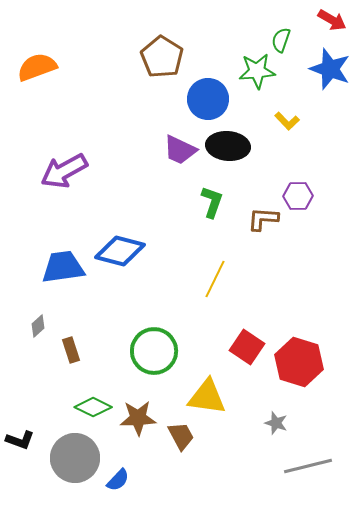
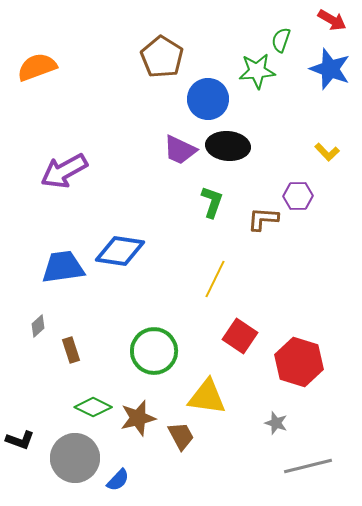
yellow L-shape: moved 40 px right, 31 px down
blue diamond: rotated 6 degrees counterclockwise
red square: moved 7 px left, 11 px up
brown star: rotated 12 degrees counterclockwise
